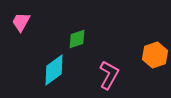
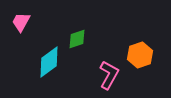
orange hexagon: moved 15 px left
cyan diamond: moved 5 px left, 8 px up
